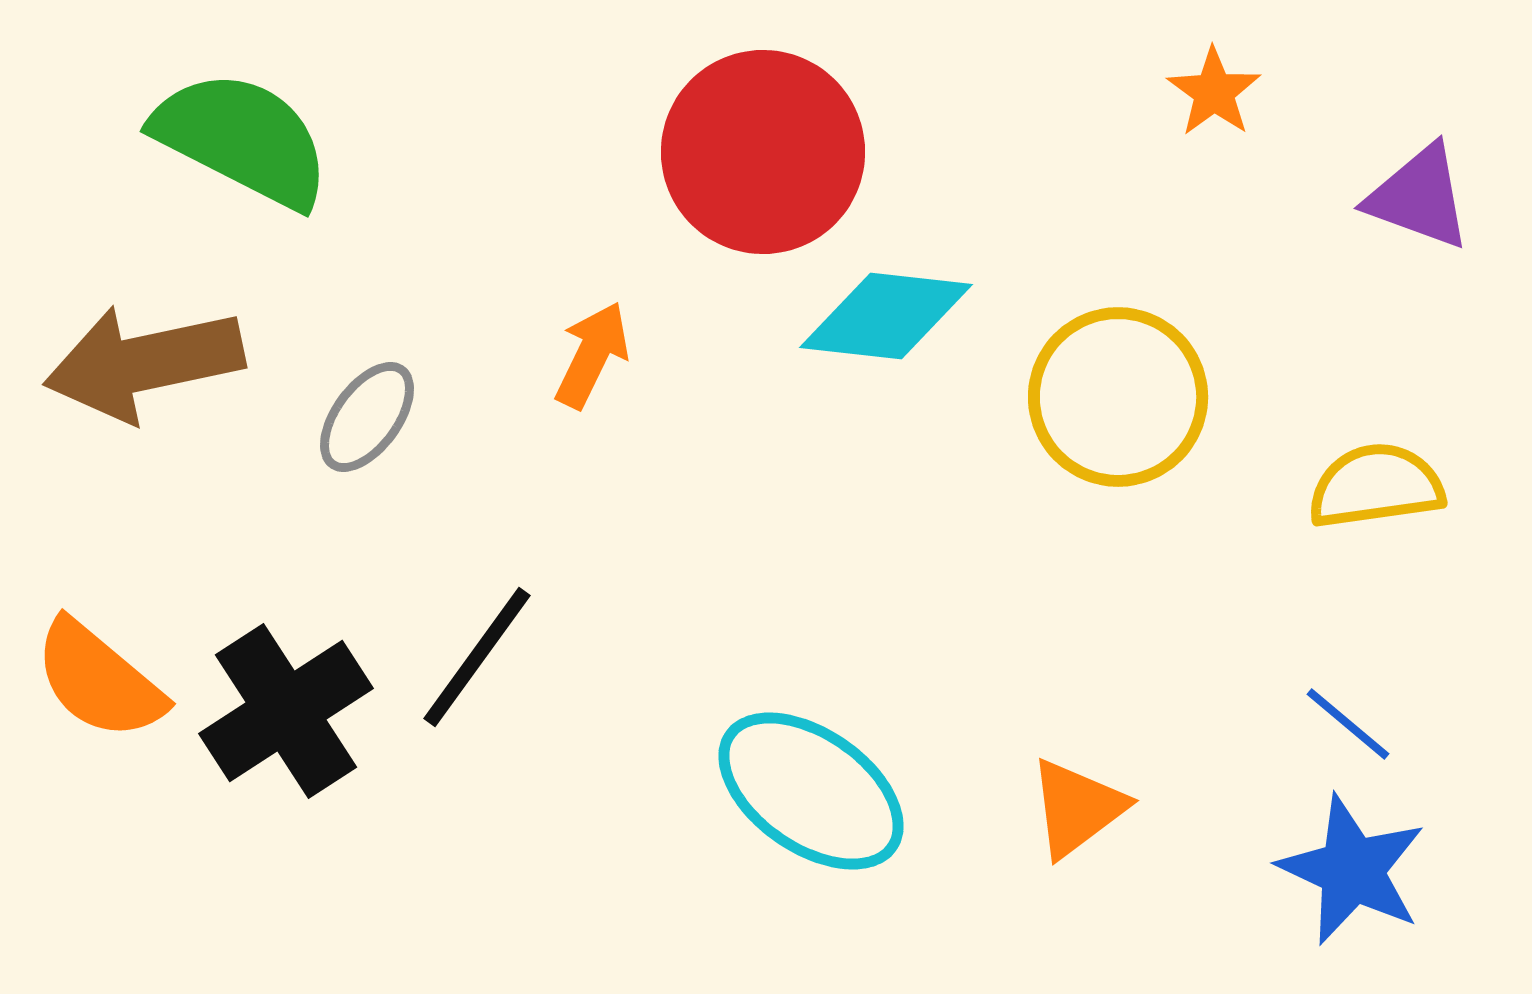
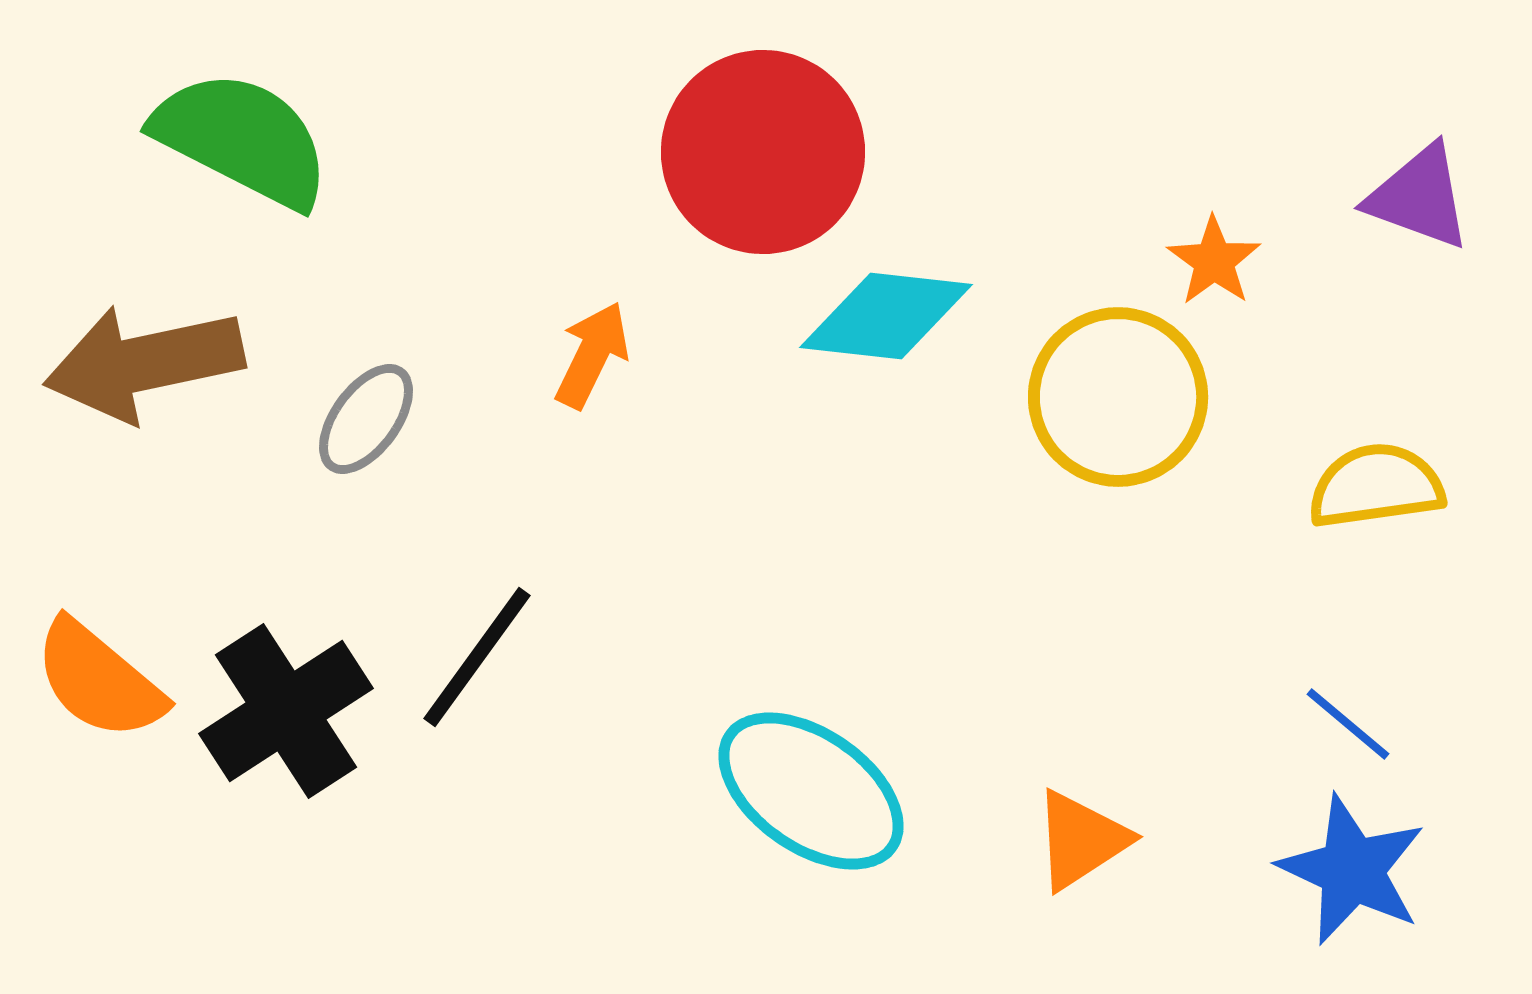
orange star: moved 169 px down
gray ellipse: moved 1 px left, 2 px down
orange triangle: moved 4 px right, 32 px down; rotated 4 degrees clockwise
